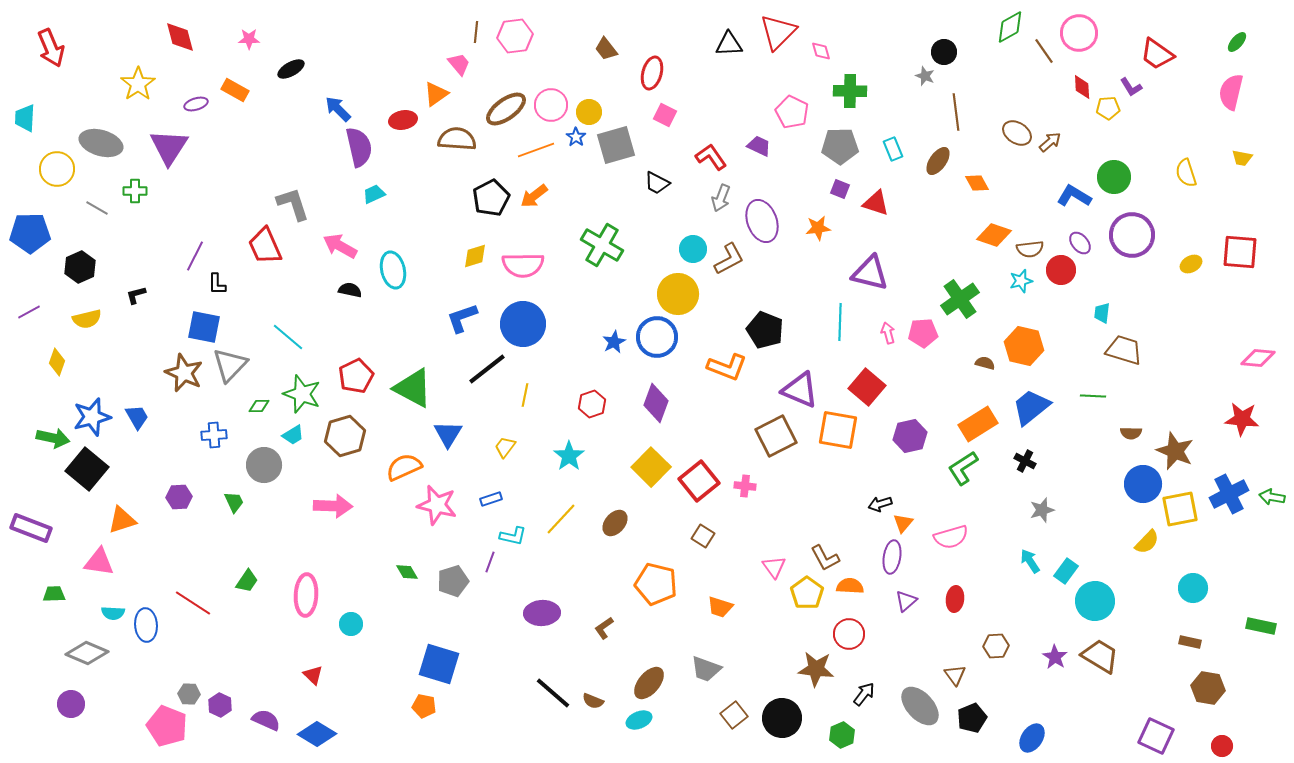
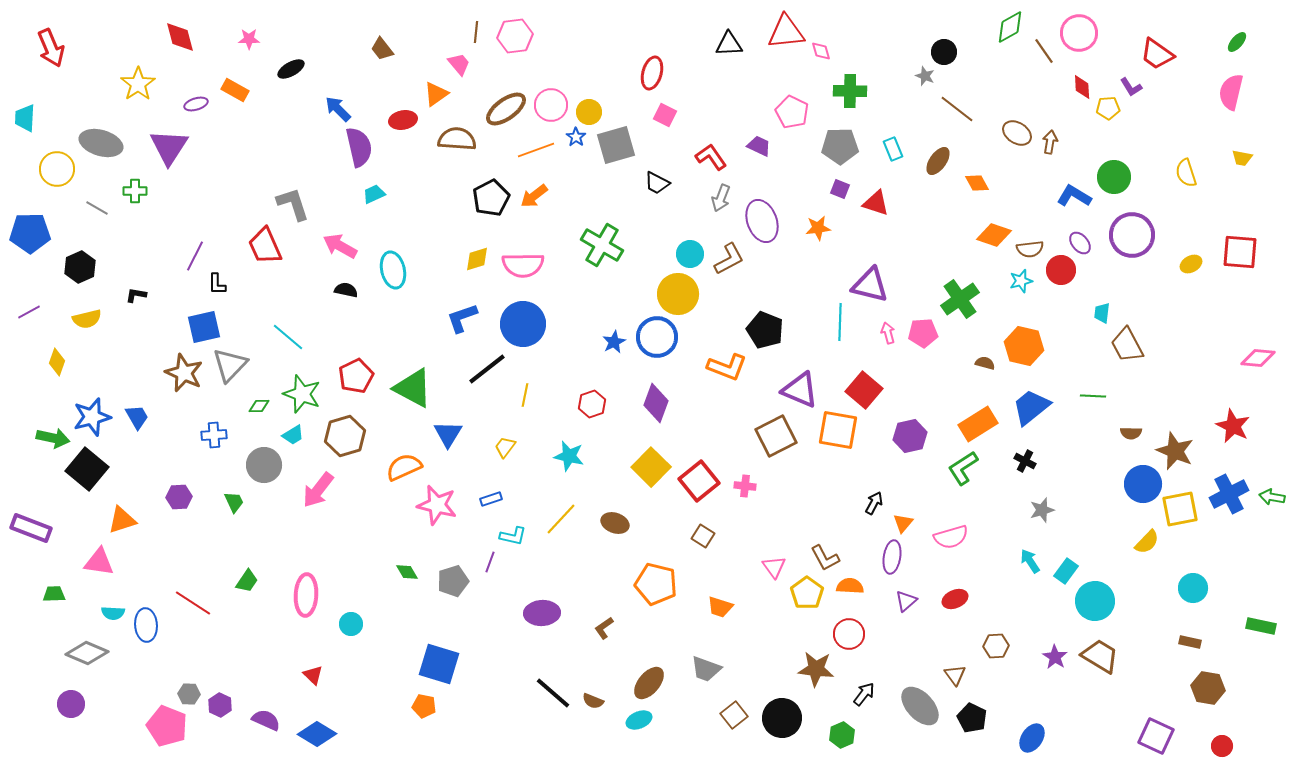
red triangle at (778, 32): moved 8 px right; rotated 39 degrees clockwise
brown trapezoid at (606, 49): moved 224 px left
brown line at (956, 112): moved 1 px right, 3 px up; rotated 45 degrees counterclockwise
brown arrow at (1050, 142): rotated 40 degrees counterclockwise
cyan circle at (693, 249): moved 3 px left, 5 px down
yellow diamond at (475, 256): moved 2 px right, 3 px down
purple triangle at (870, 273): moved 12 px down
black semicircle at (350, 290): moved 4 px left
black L-shape at (136, 295): rotated 25 degrees clockwise
blue square at (204, 327): rotated 24 degrees counterclockwise
brown trapezoid at (1124, 350): moved 3 px right, 5 px up; rotated 135 degrees counterclockwise
red square at (867, 387): moved 3 px left, 3 px down
red star at (1242, 419): moved 9 px left, 7 px down; rotated 20 degrees clockwise
cyan star at (569, 456): rotated 24 degrees counterclockwise
black arrow at (880, 504): moved 6 px left, 1 px up; rotated 135 degrees clockwise
pink arrow at (333, 506): moved 15 px left, 16 px up; rotated 126 degrees clockwise
brown ellipse at (615, 523): rotated 68 degrees clockwise
red ellipse at (955, 599): rotated 60 degrees clockwise
black pentagon at (972, 718): rotated 24 degrees counterclockwise
